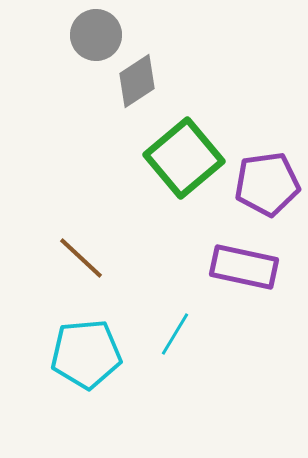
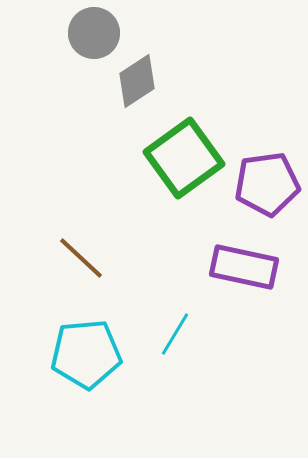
gray circle: moved 2 px left, 2 px up
green square: rotated 4 degrees clockwise
